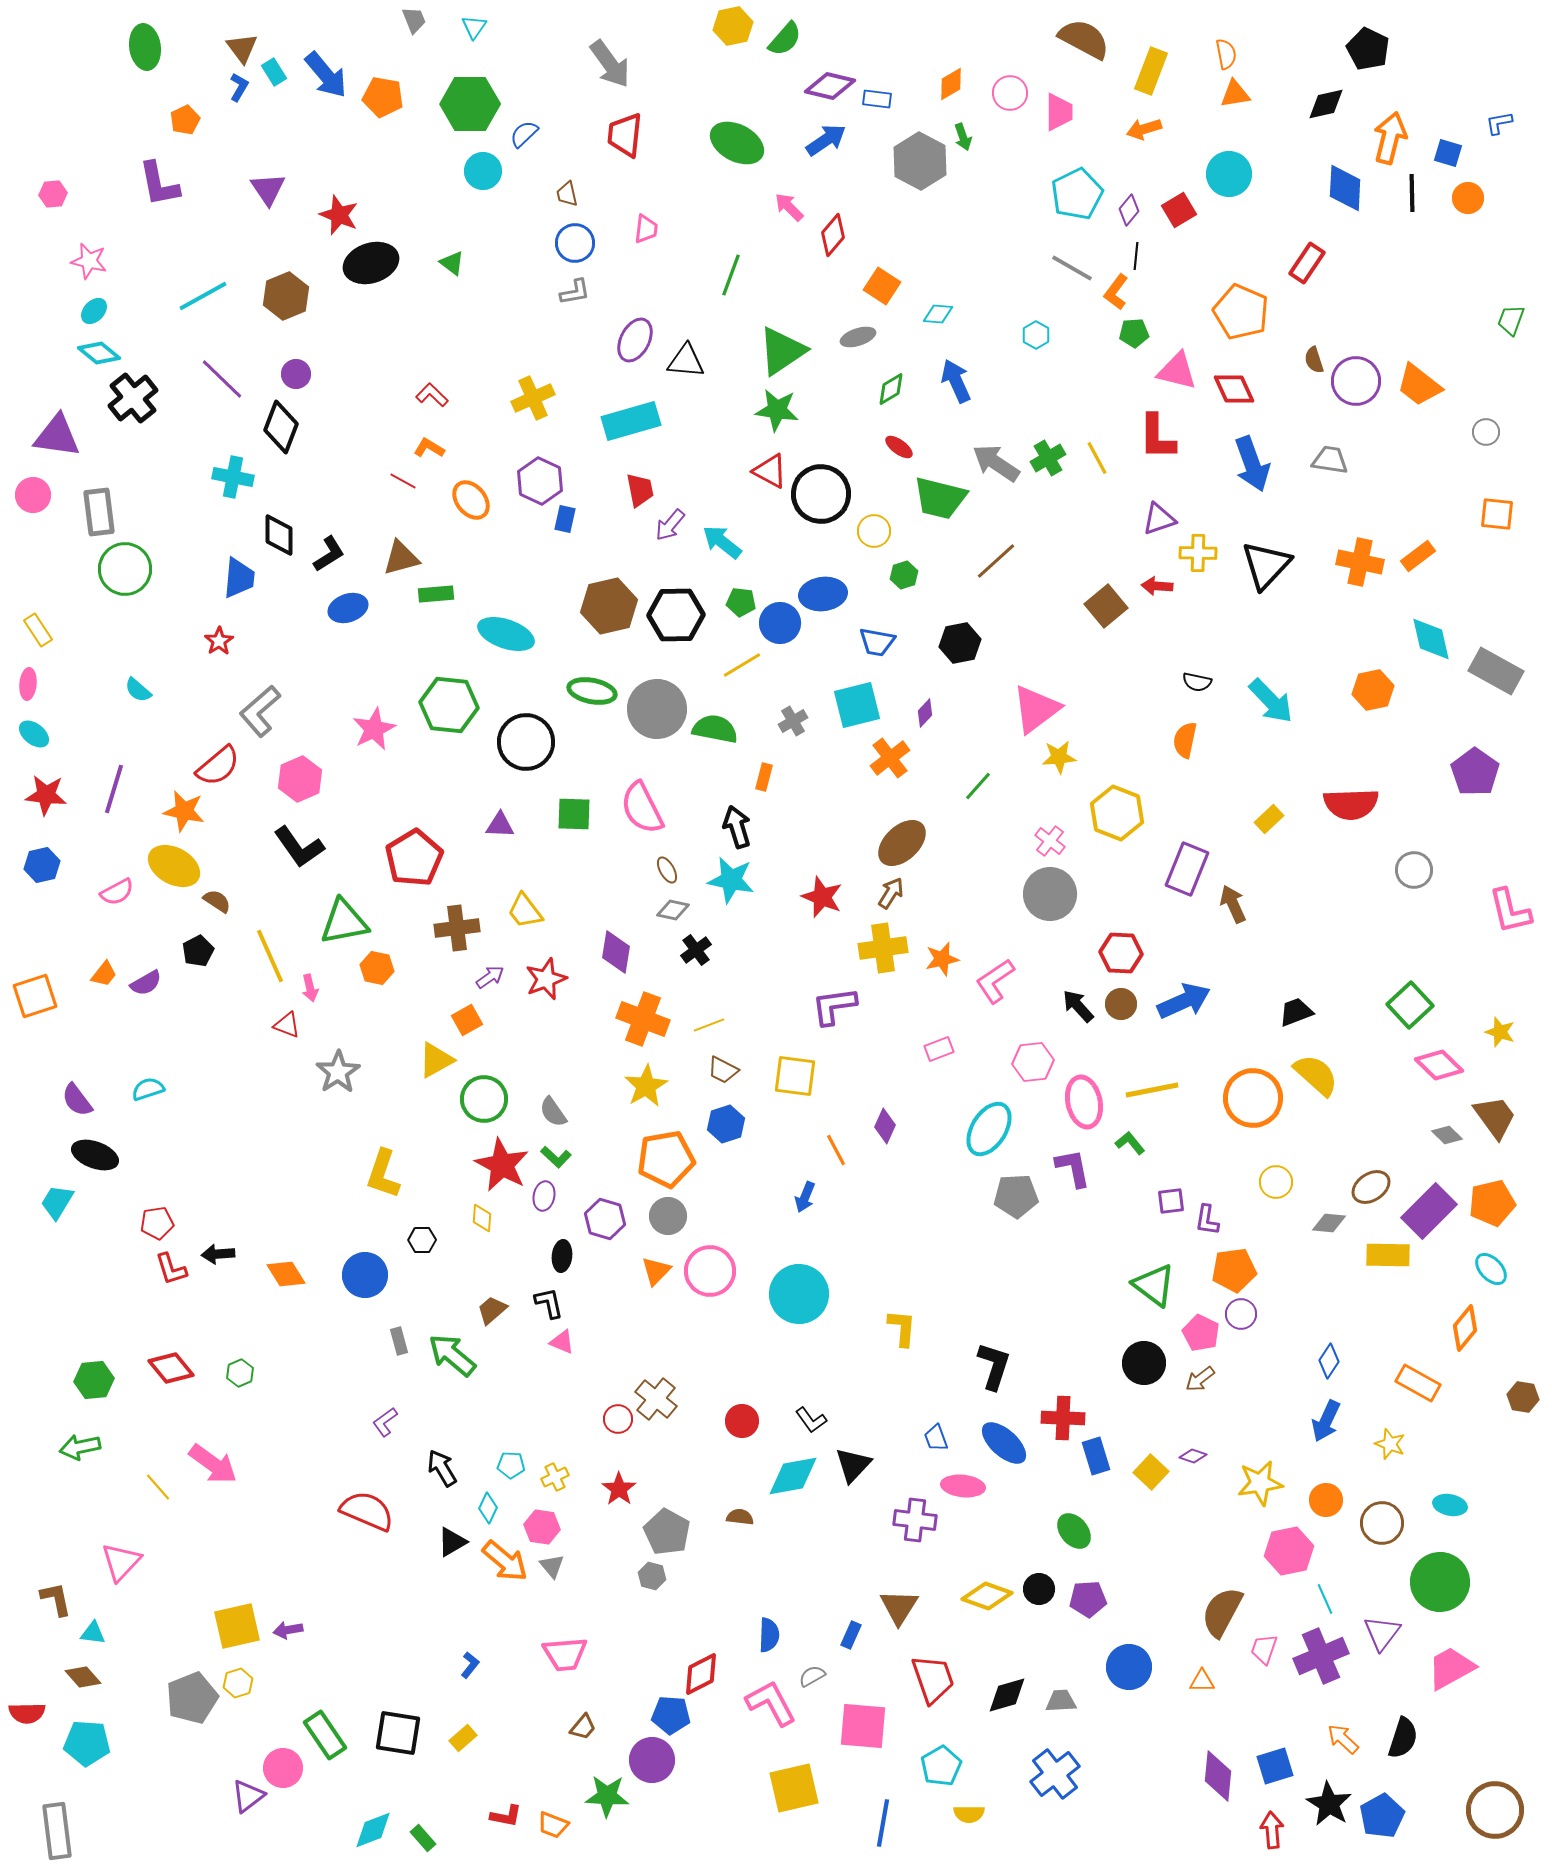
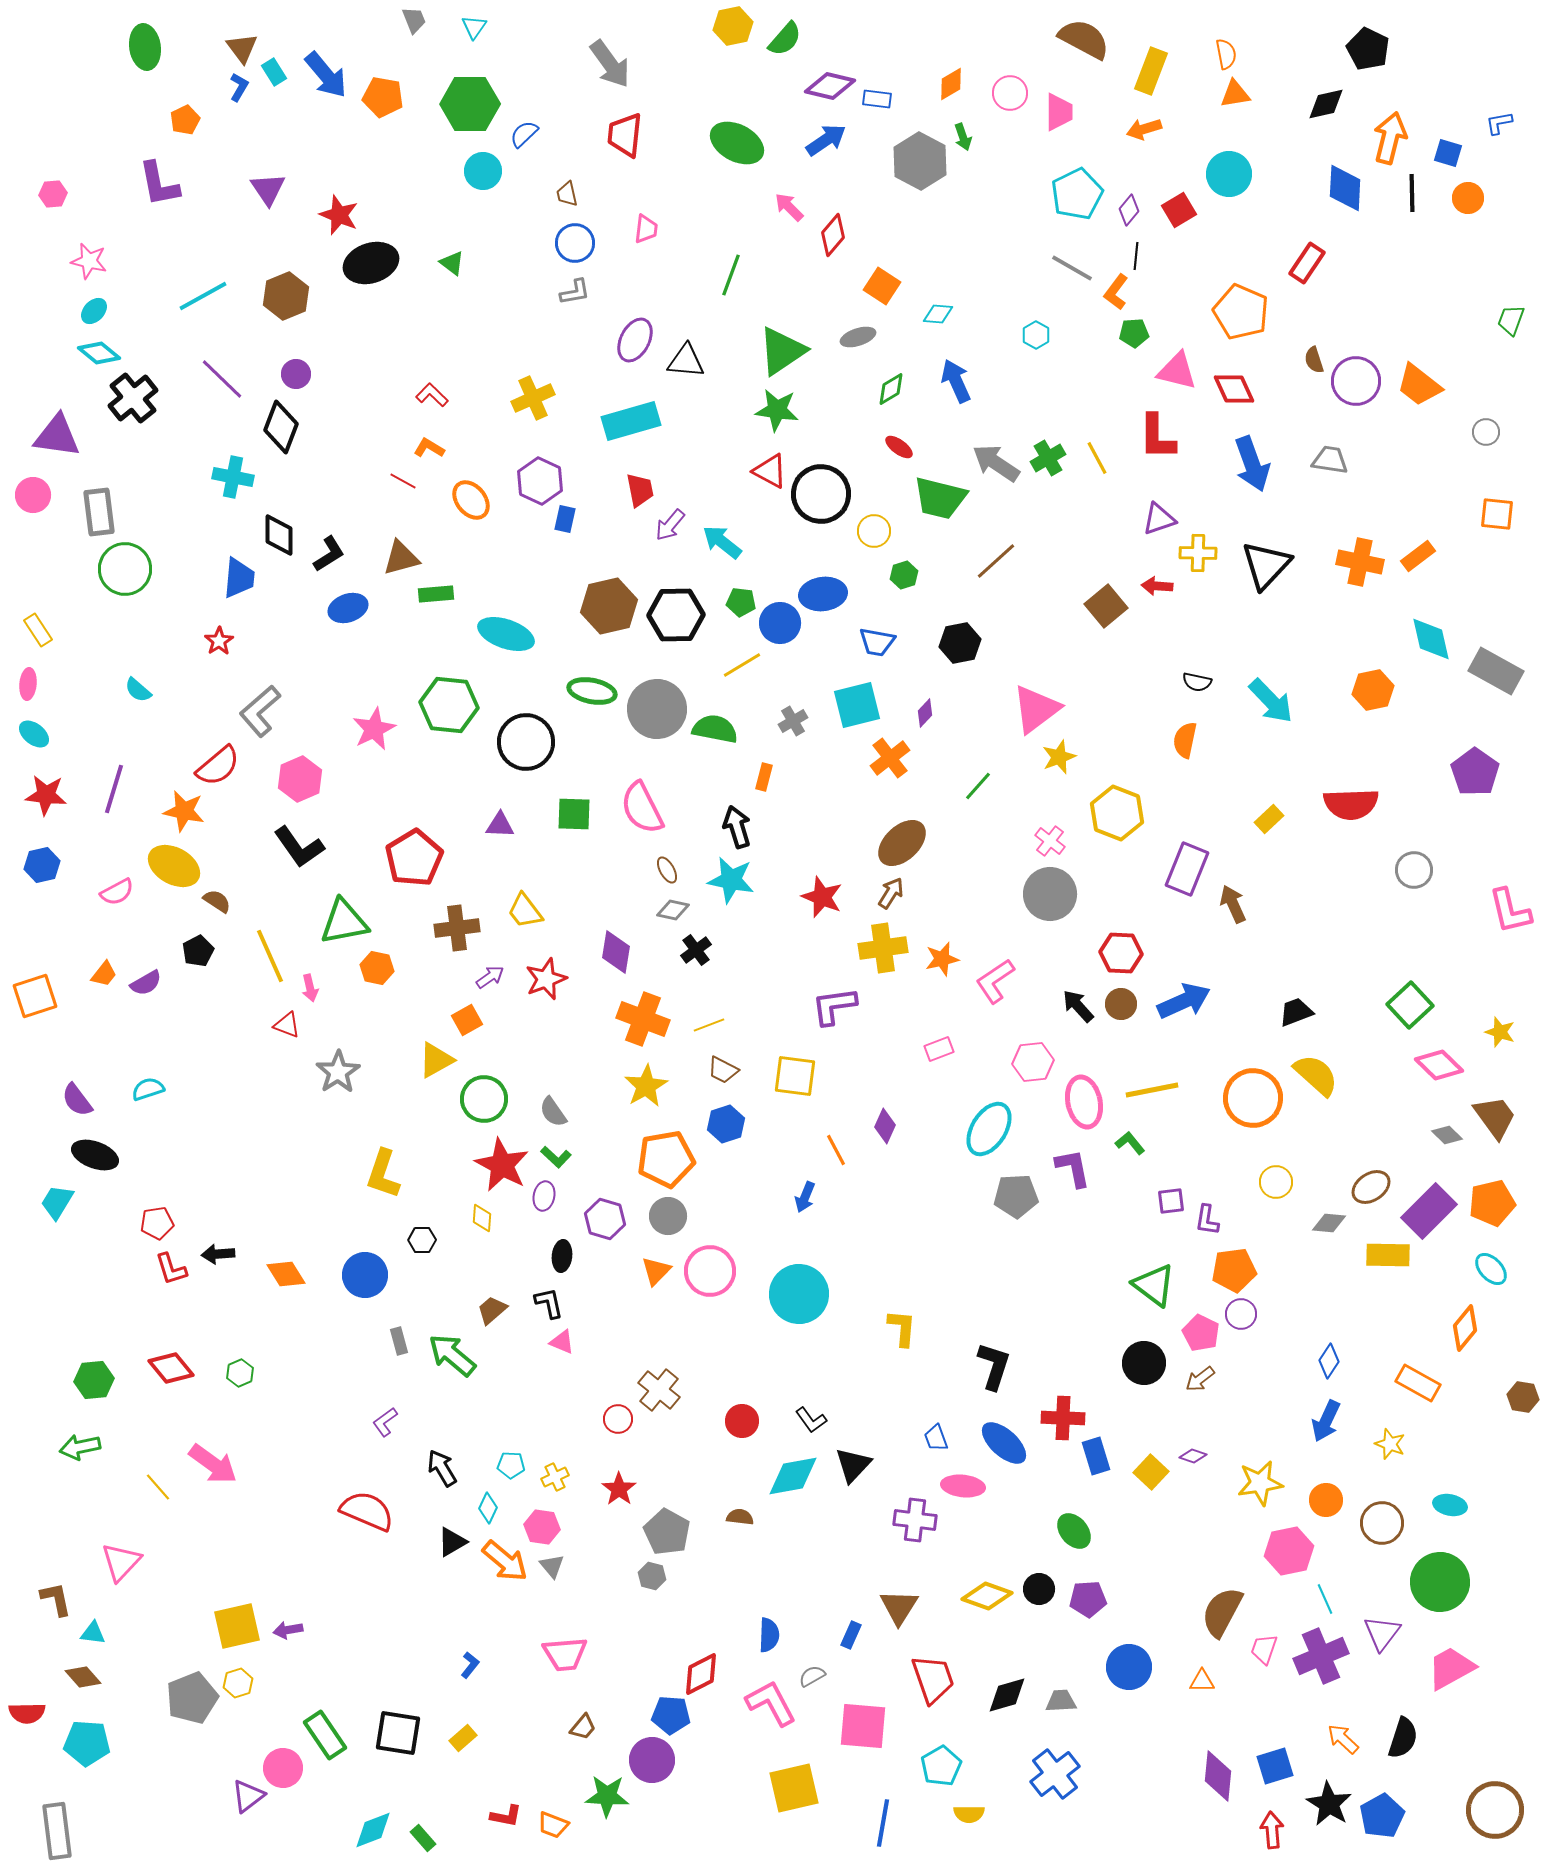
yellow star at (1059, 757): rotated 16 degrees counterclockwise
brown cross at (656, 1399): moved 3 px right, 9 px up
